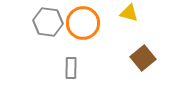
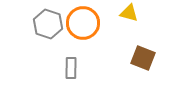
gray hexagon: moved 2 px down; rotated 12 degrees clockwise
brown square: rotated 30 degrees counterclockwise
